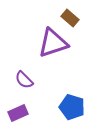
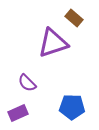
brown rectangle: moved 4 px right
purple semicircle: moved 3 px right, 3 px down
blue pentagon: rotated 15 degrees counterclockwise
